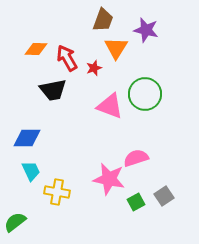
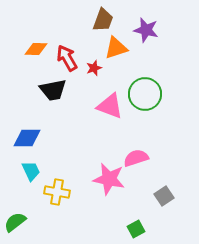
orange triangle: rotated 40 degrees clockwise
green square: moved 27 px down
